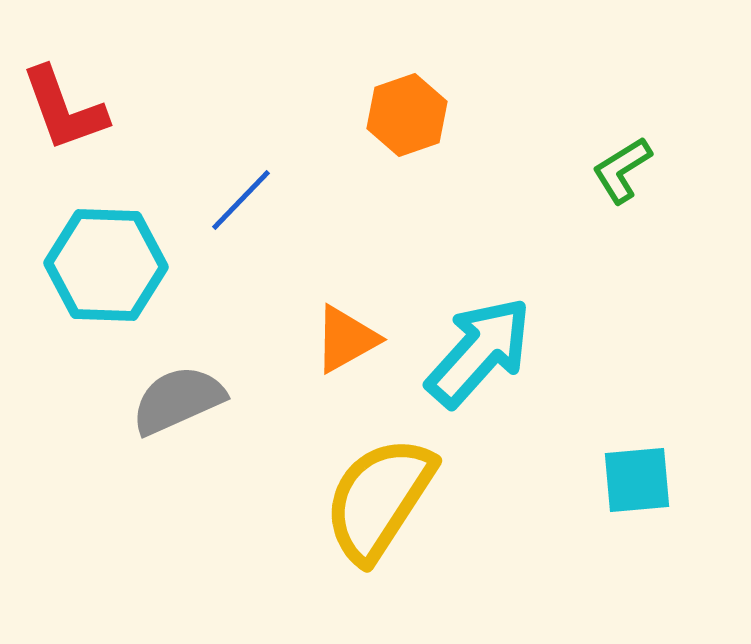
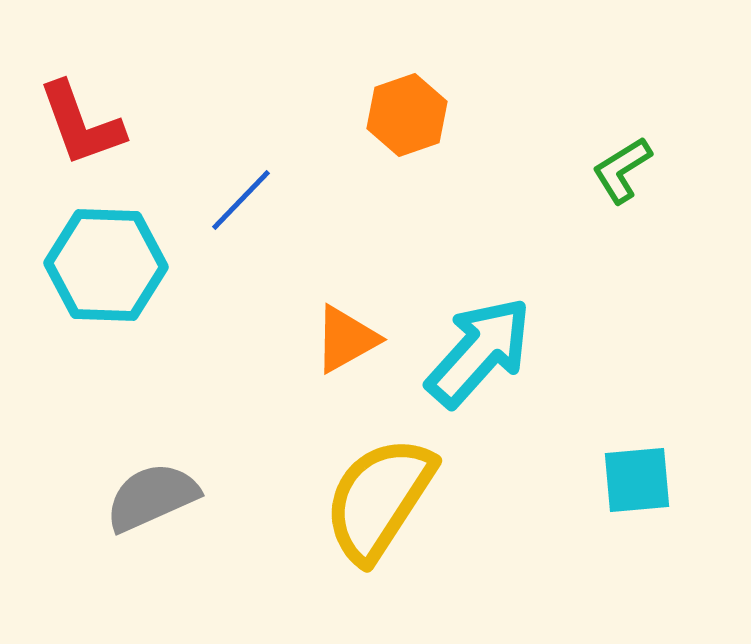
red L-shape: moved 17 px right, 15 px down
gray semicircle: moved 26 px left, 97 px down
